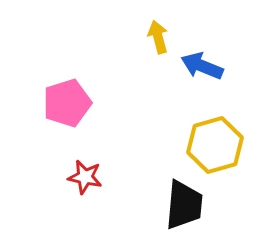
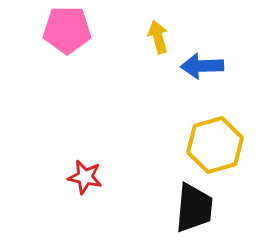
blue arrow: rotated 24 degrees counterclockwise
pink pentagon: moved 73 px up; rotated 18 degrees clockwise
black trapezoid: moved 10 px right, 3 px down
